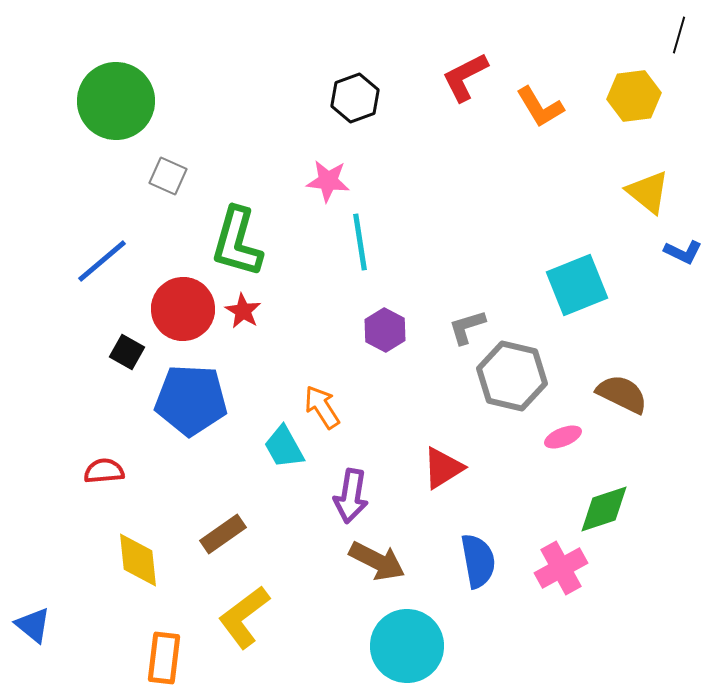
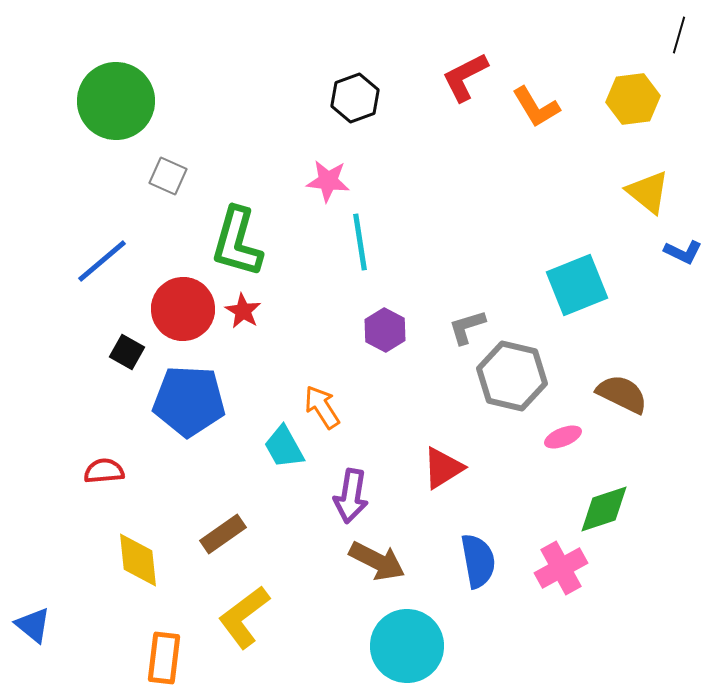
yellow hexagon: moved 1 px left, 3 px down
orange L-shape: moved 4 px left
blue pentagon: moved 2 px left, 1 px down
